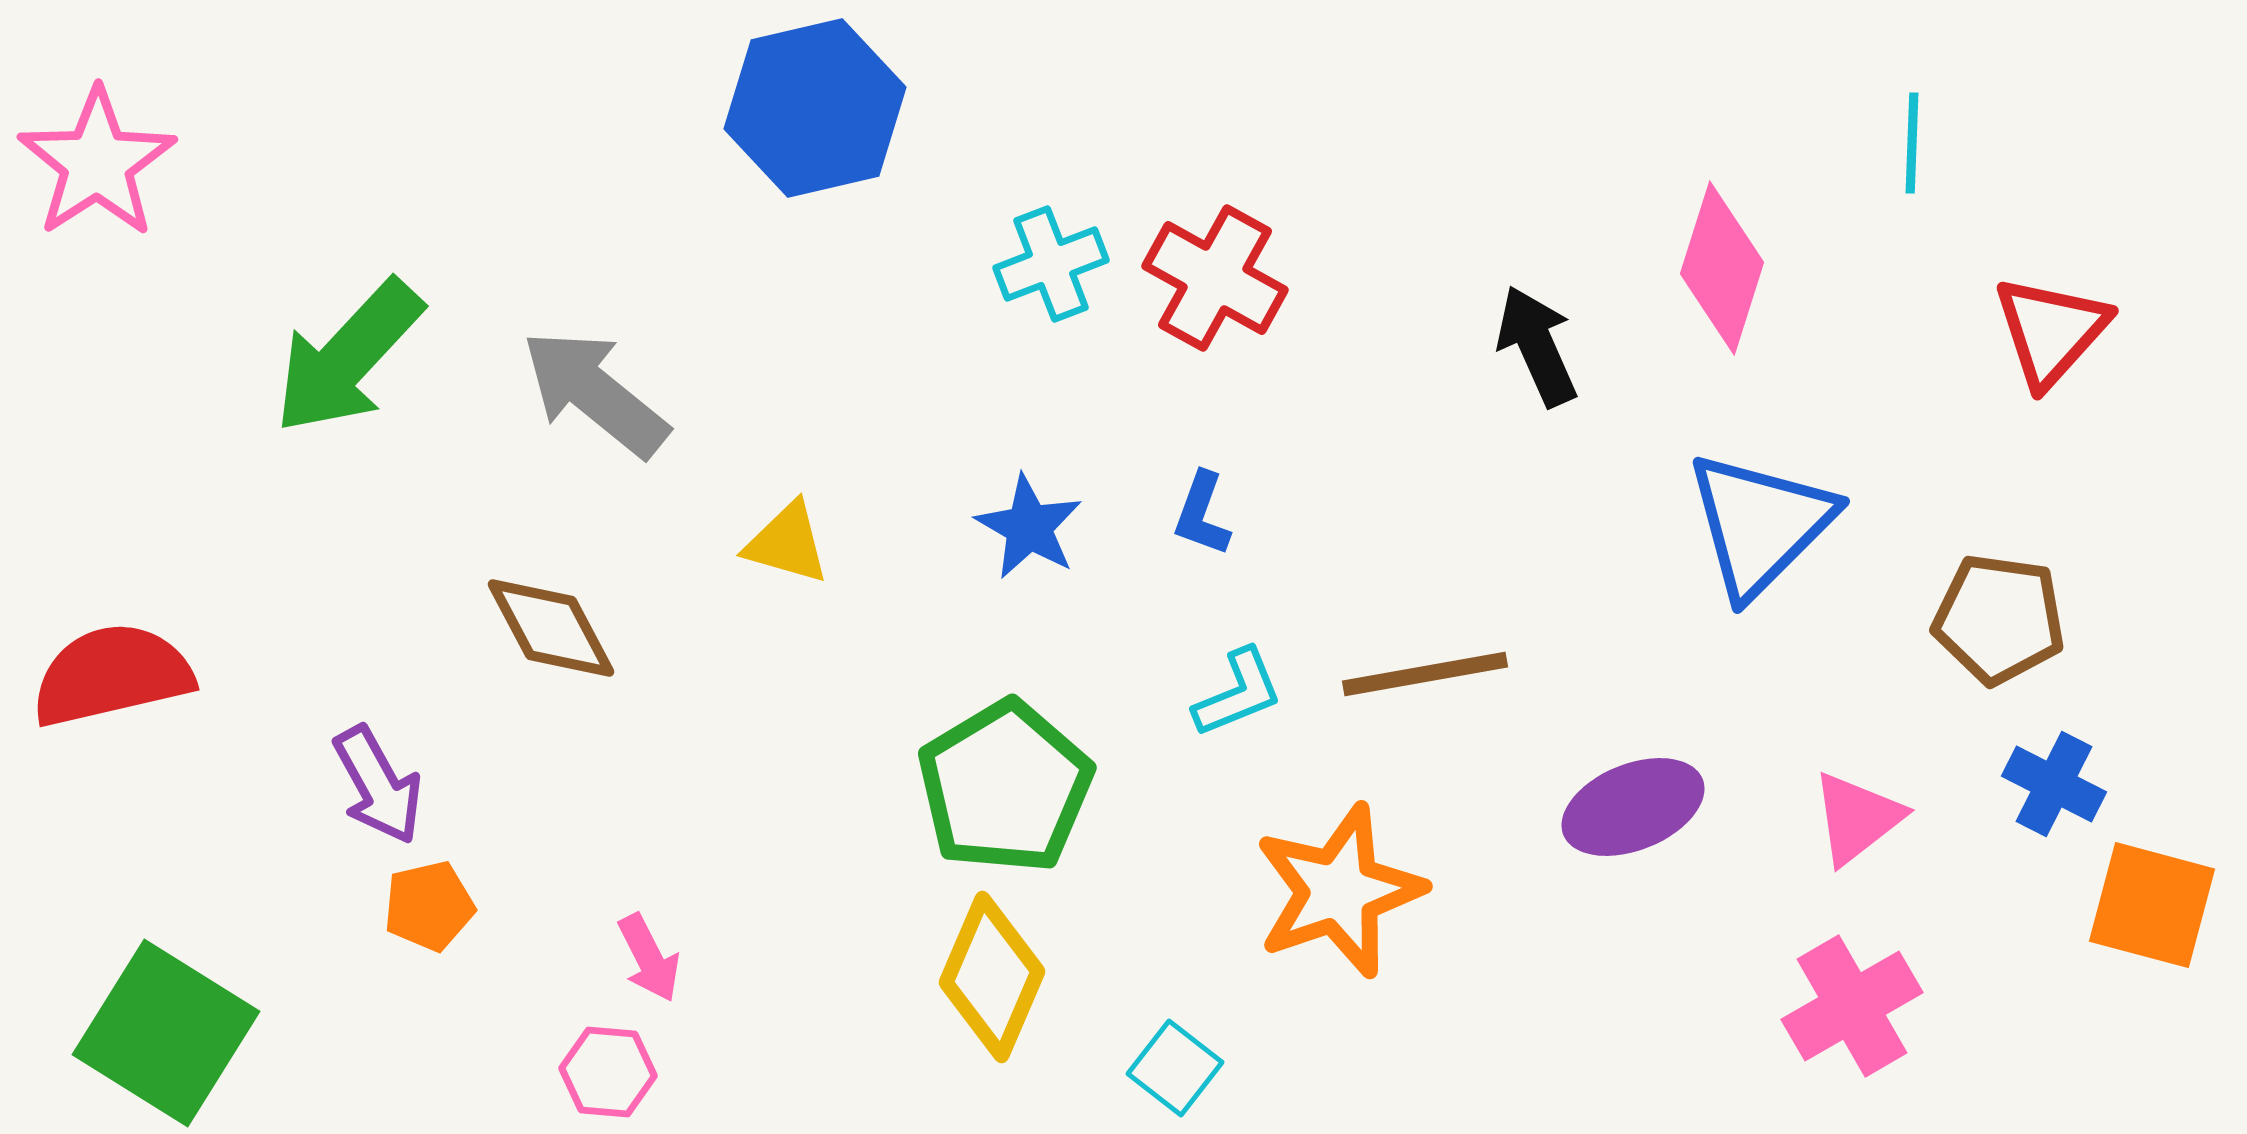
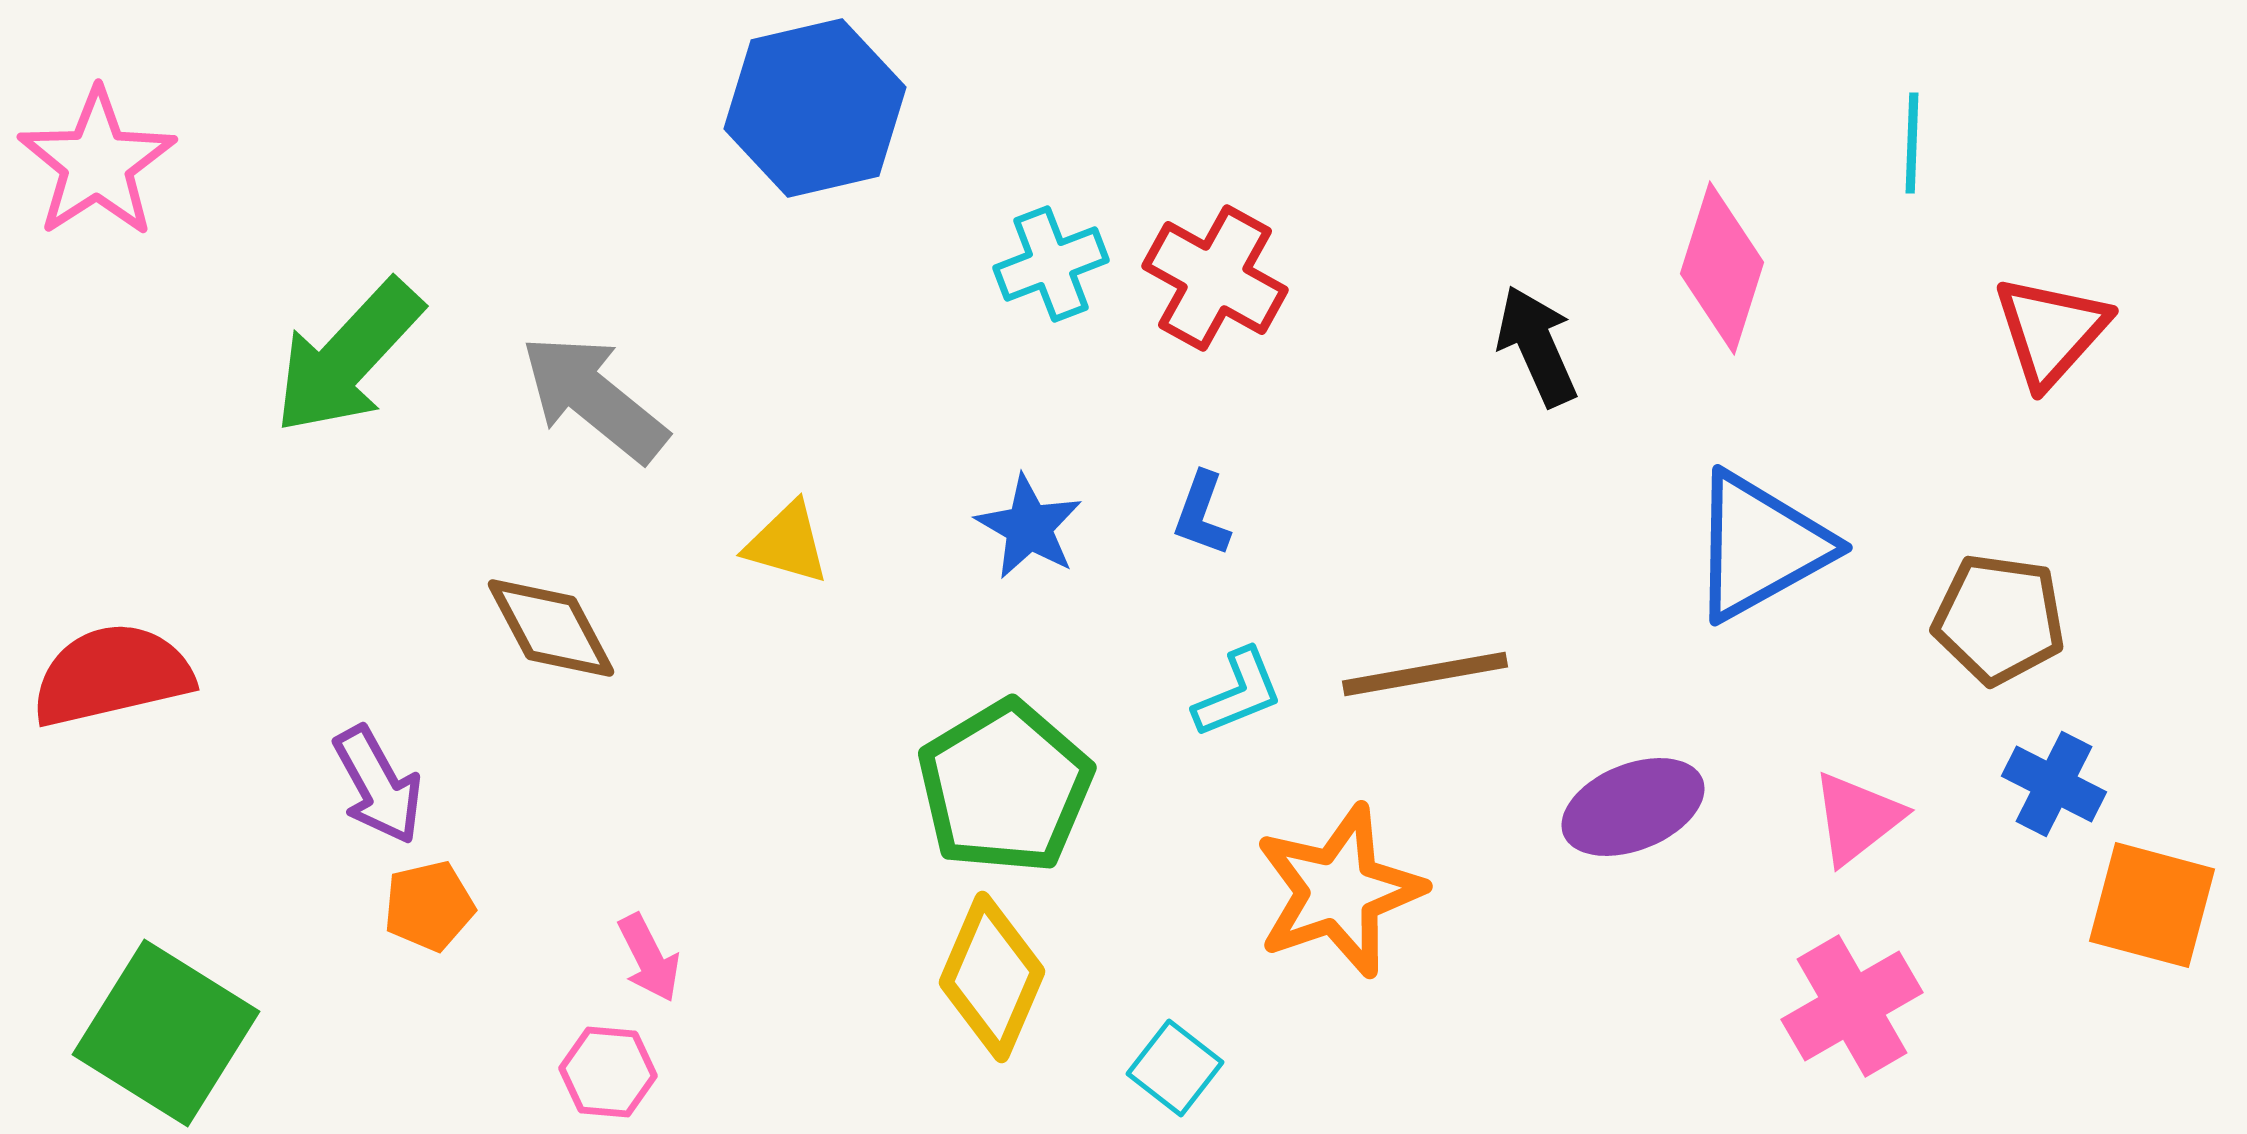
gray arrow: moved 1 px left, 5 px down
blue triangle: moved 22 px down; rotated 16 degrees clockwise
